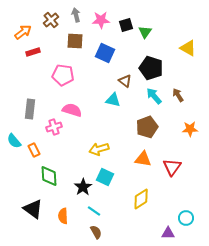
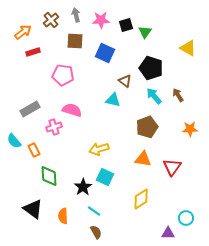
gray rectangle: rotated 54 degrees clockwise
